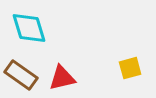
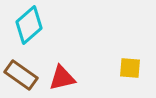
cyan diamond: moved 3 px up; rotated 66 degrees clockwise
yellow square: rotated 20 degrees clockwise
